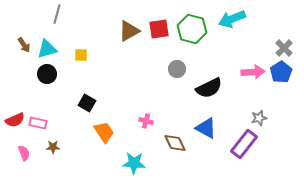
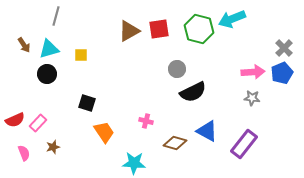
gray line: moved 1 px left, 2 px down
green hexagon: moved 7 px right
cyan triangle: moved 2 px right
blue pentagon: moved 1 px right, 1 px down; rotated 10 degrees clockwise
black semicircle: moved 16 px left, 4 px down
black square: rotated 12 degrees counterclockwise
gray star: moved 7 px left, 20 px up; rotated 21 degrees clockwise
pink rectangle: rotated 60 degrees counterclockwise
blue triangle: moved 1 px right, 3 px down
brown diamond: rotated 50 degrees counterclockwise
brown star: rotated 16 degrees counterclockwise
